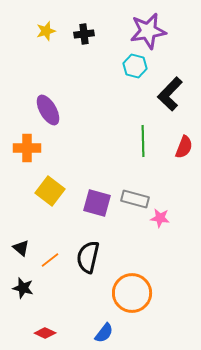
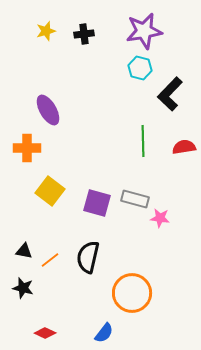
purple star: moved 4 px left
cyan hexagon: moved 5 px right, 2 px down
red semicircle: rotated 120 degrees counterclockwise
black triangle: moved 3 px right, 3 px down; rotated 30 degrees counterclockwise
